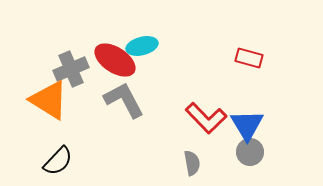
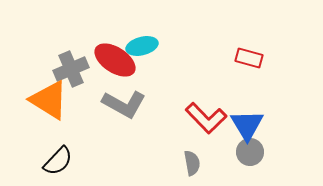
gray L-shape: moved 4 px down; rotated 147 degrees clockwise
